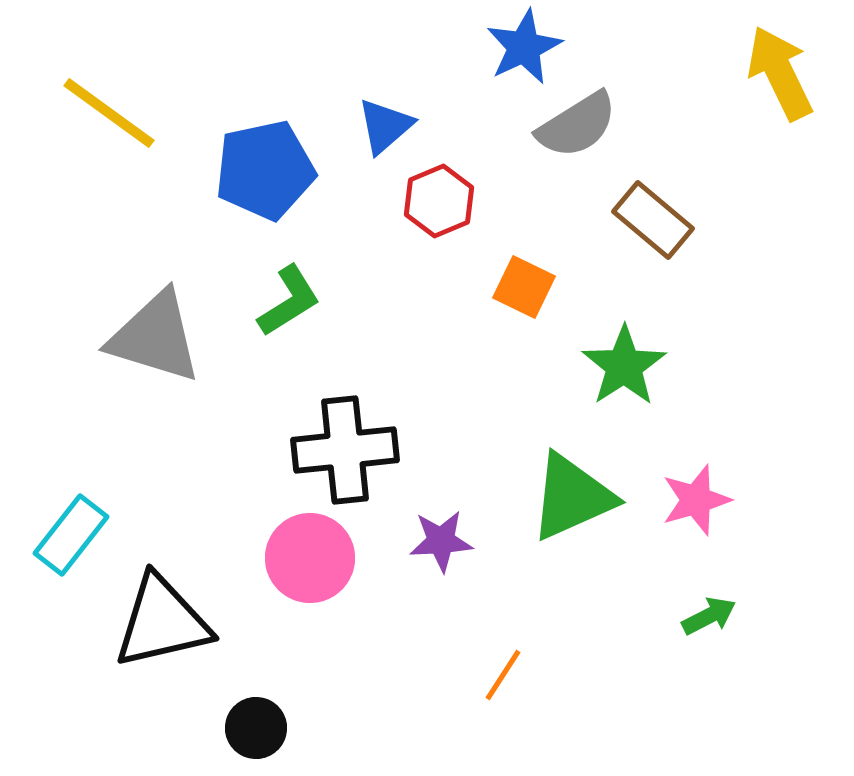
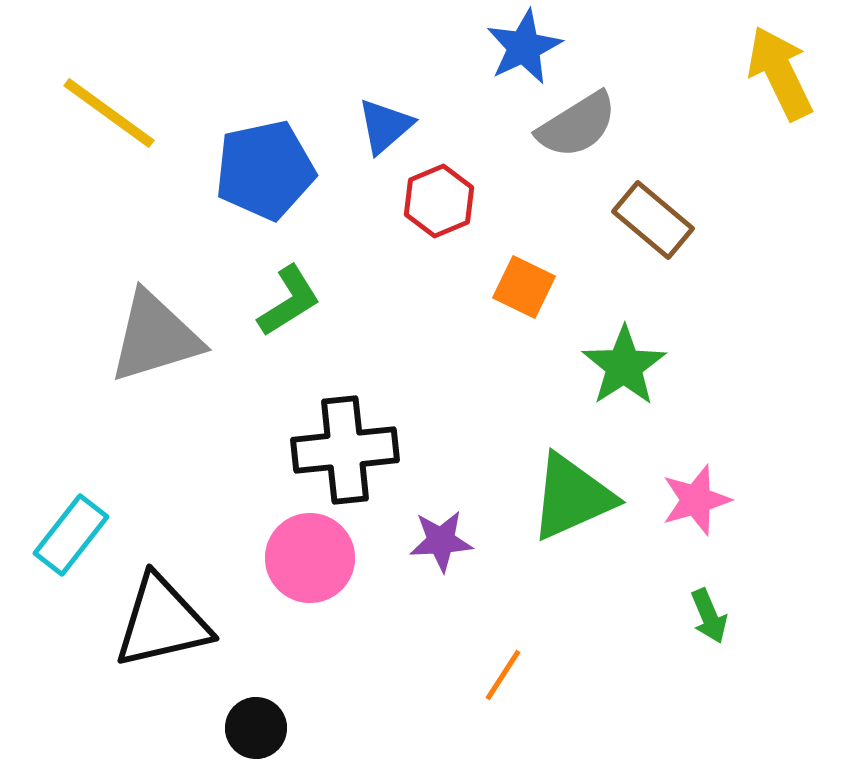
gray triangle: rotated 34 degrees counterclockwise
green arrow: rotated 94 degrees clockwise
